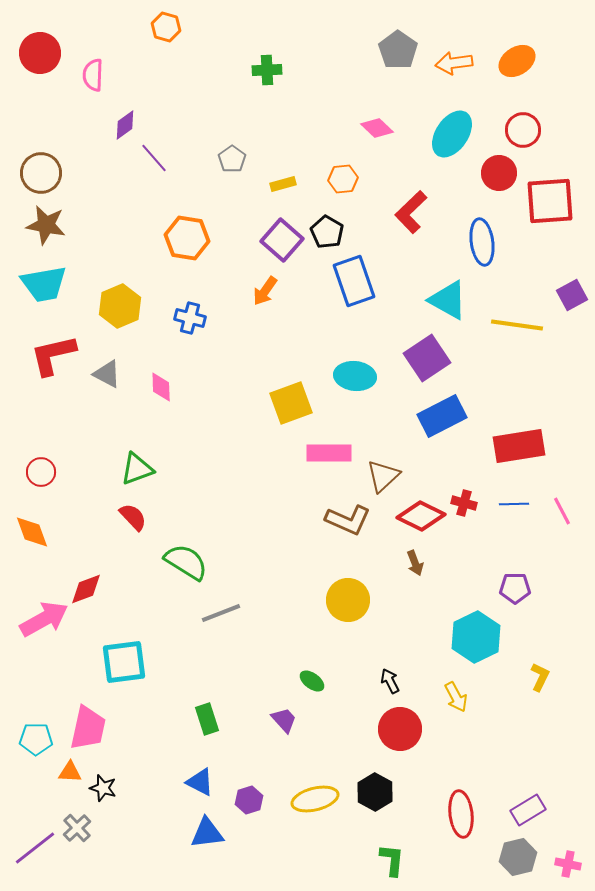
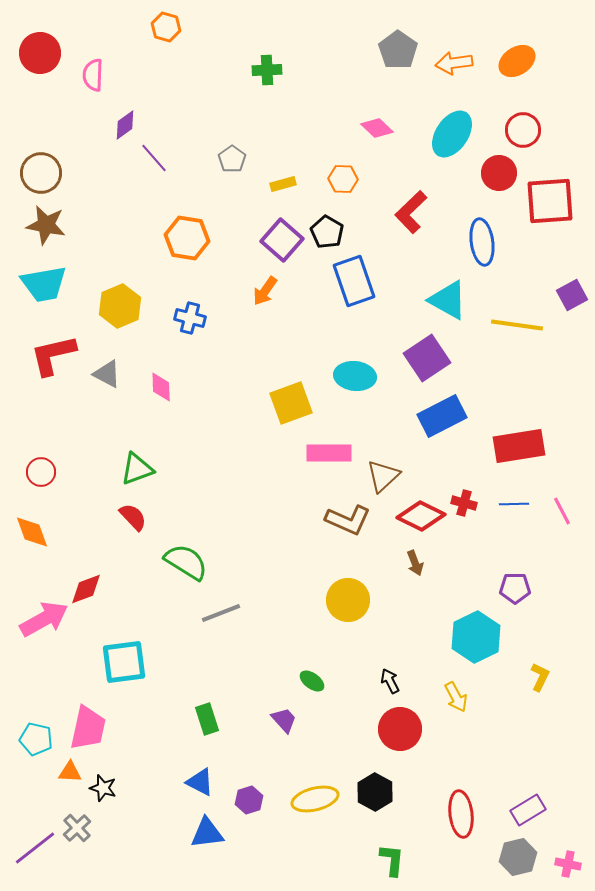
orange hexagon at (343, 179): rotated 8 degrees clockwise
cyan pentagon at (36, 739): rotated 12 degrees clockwise
